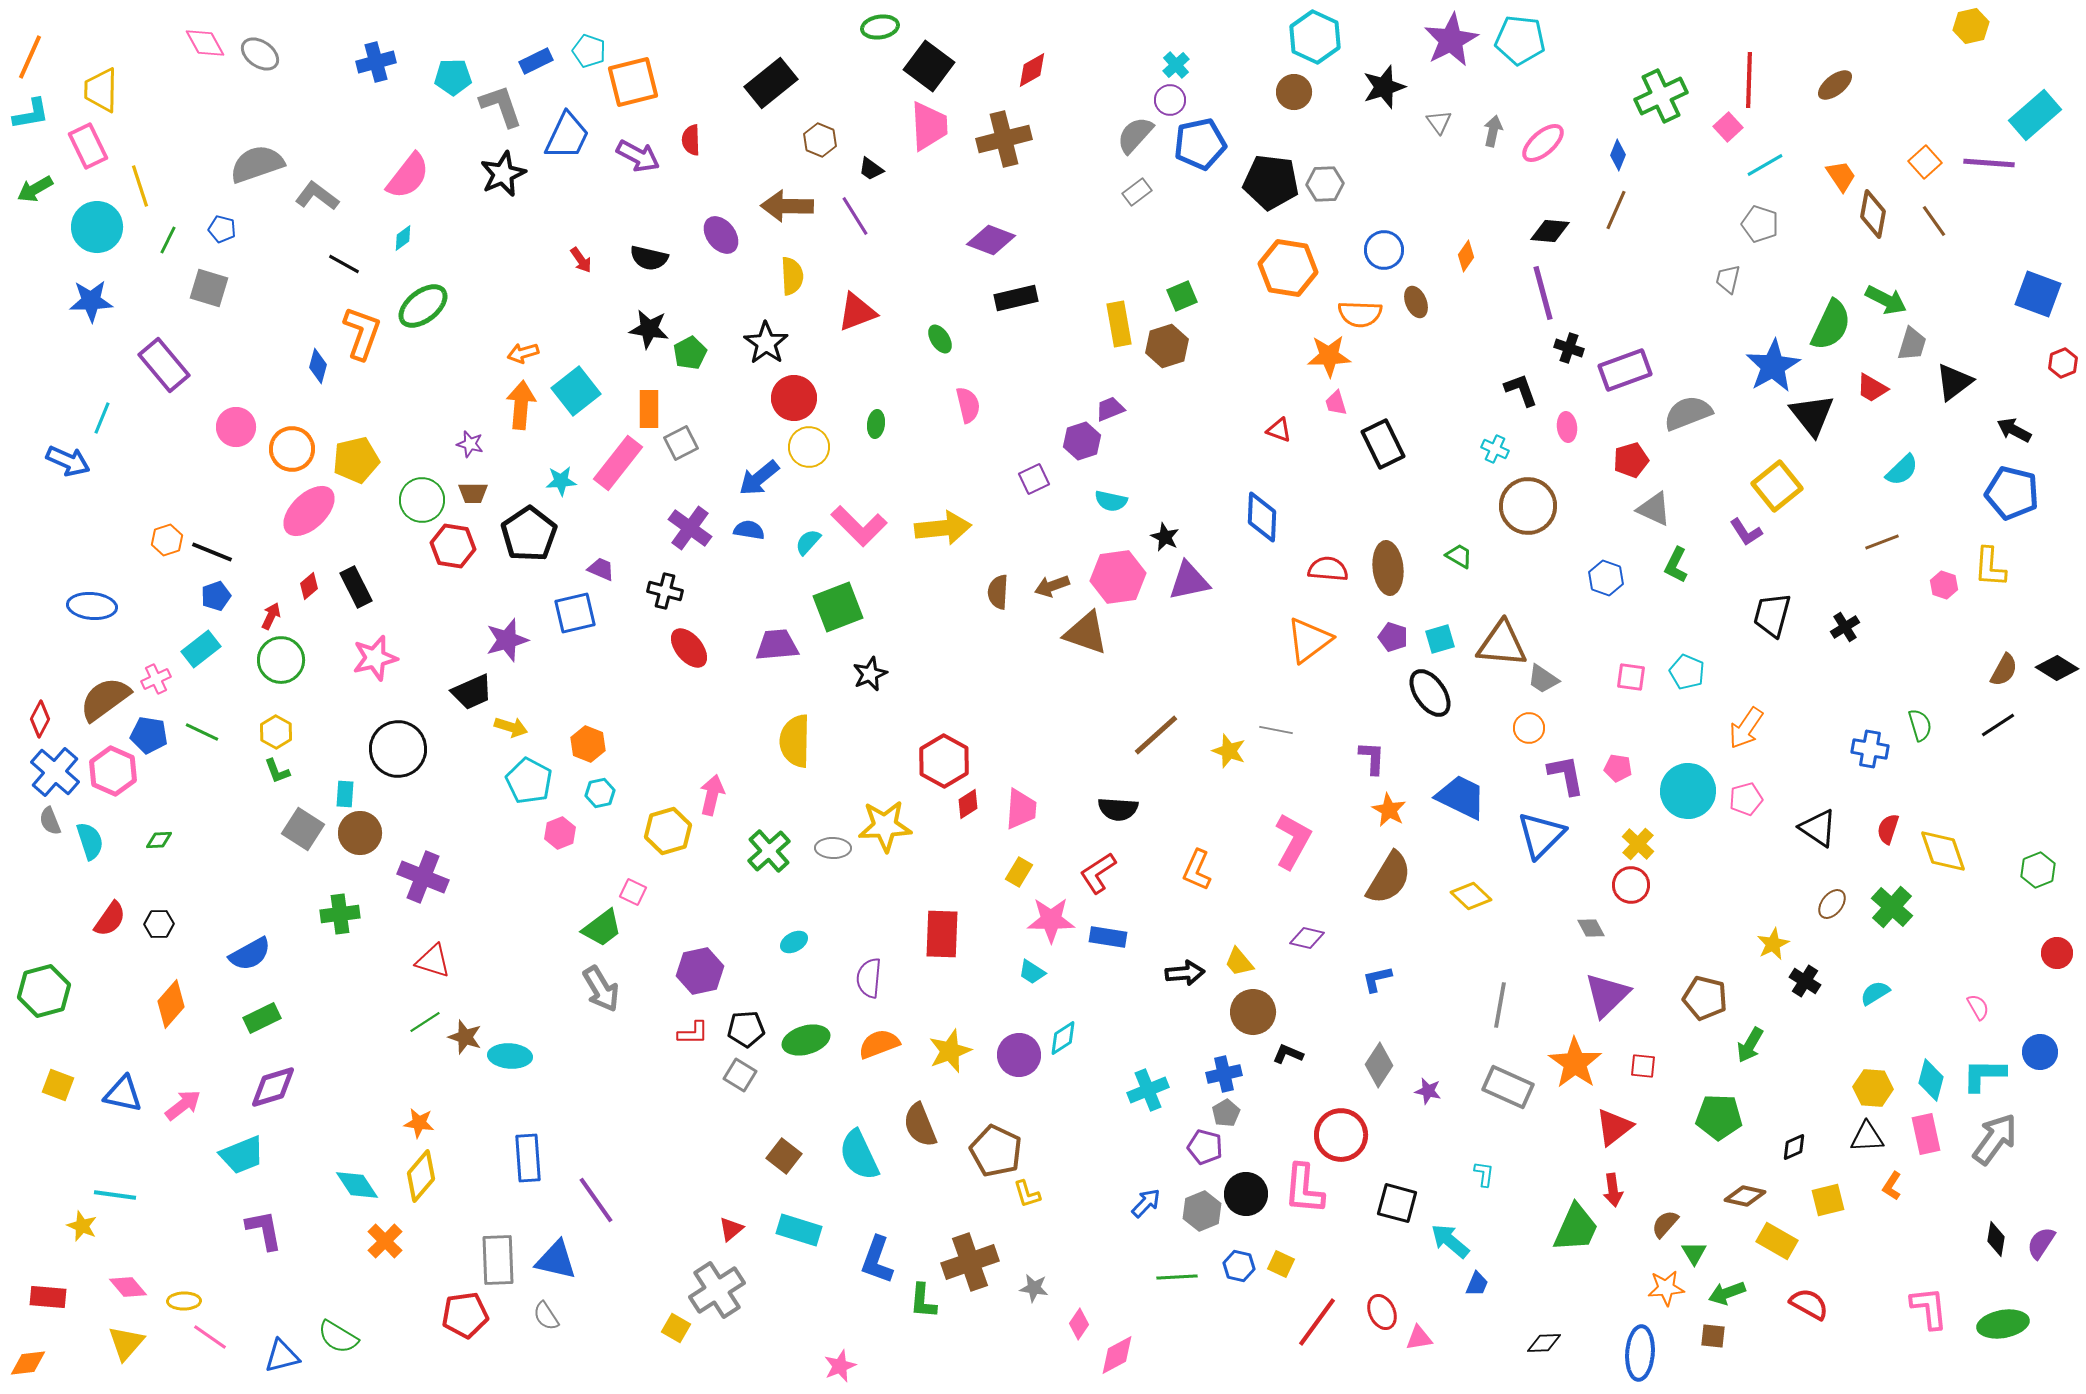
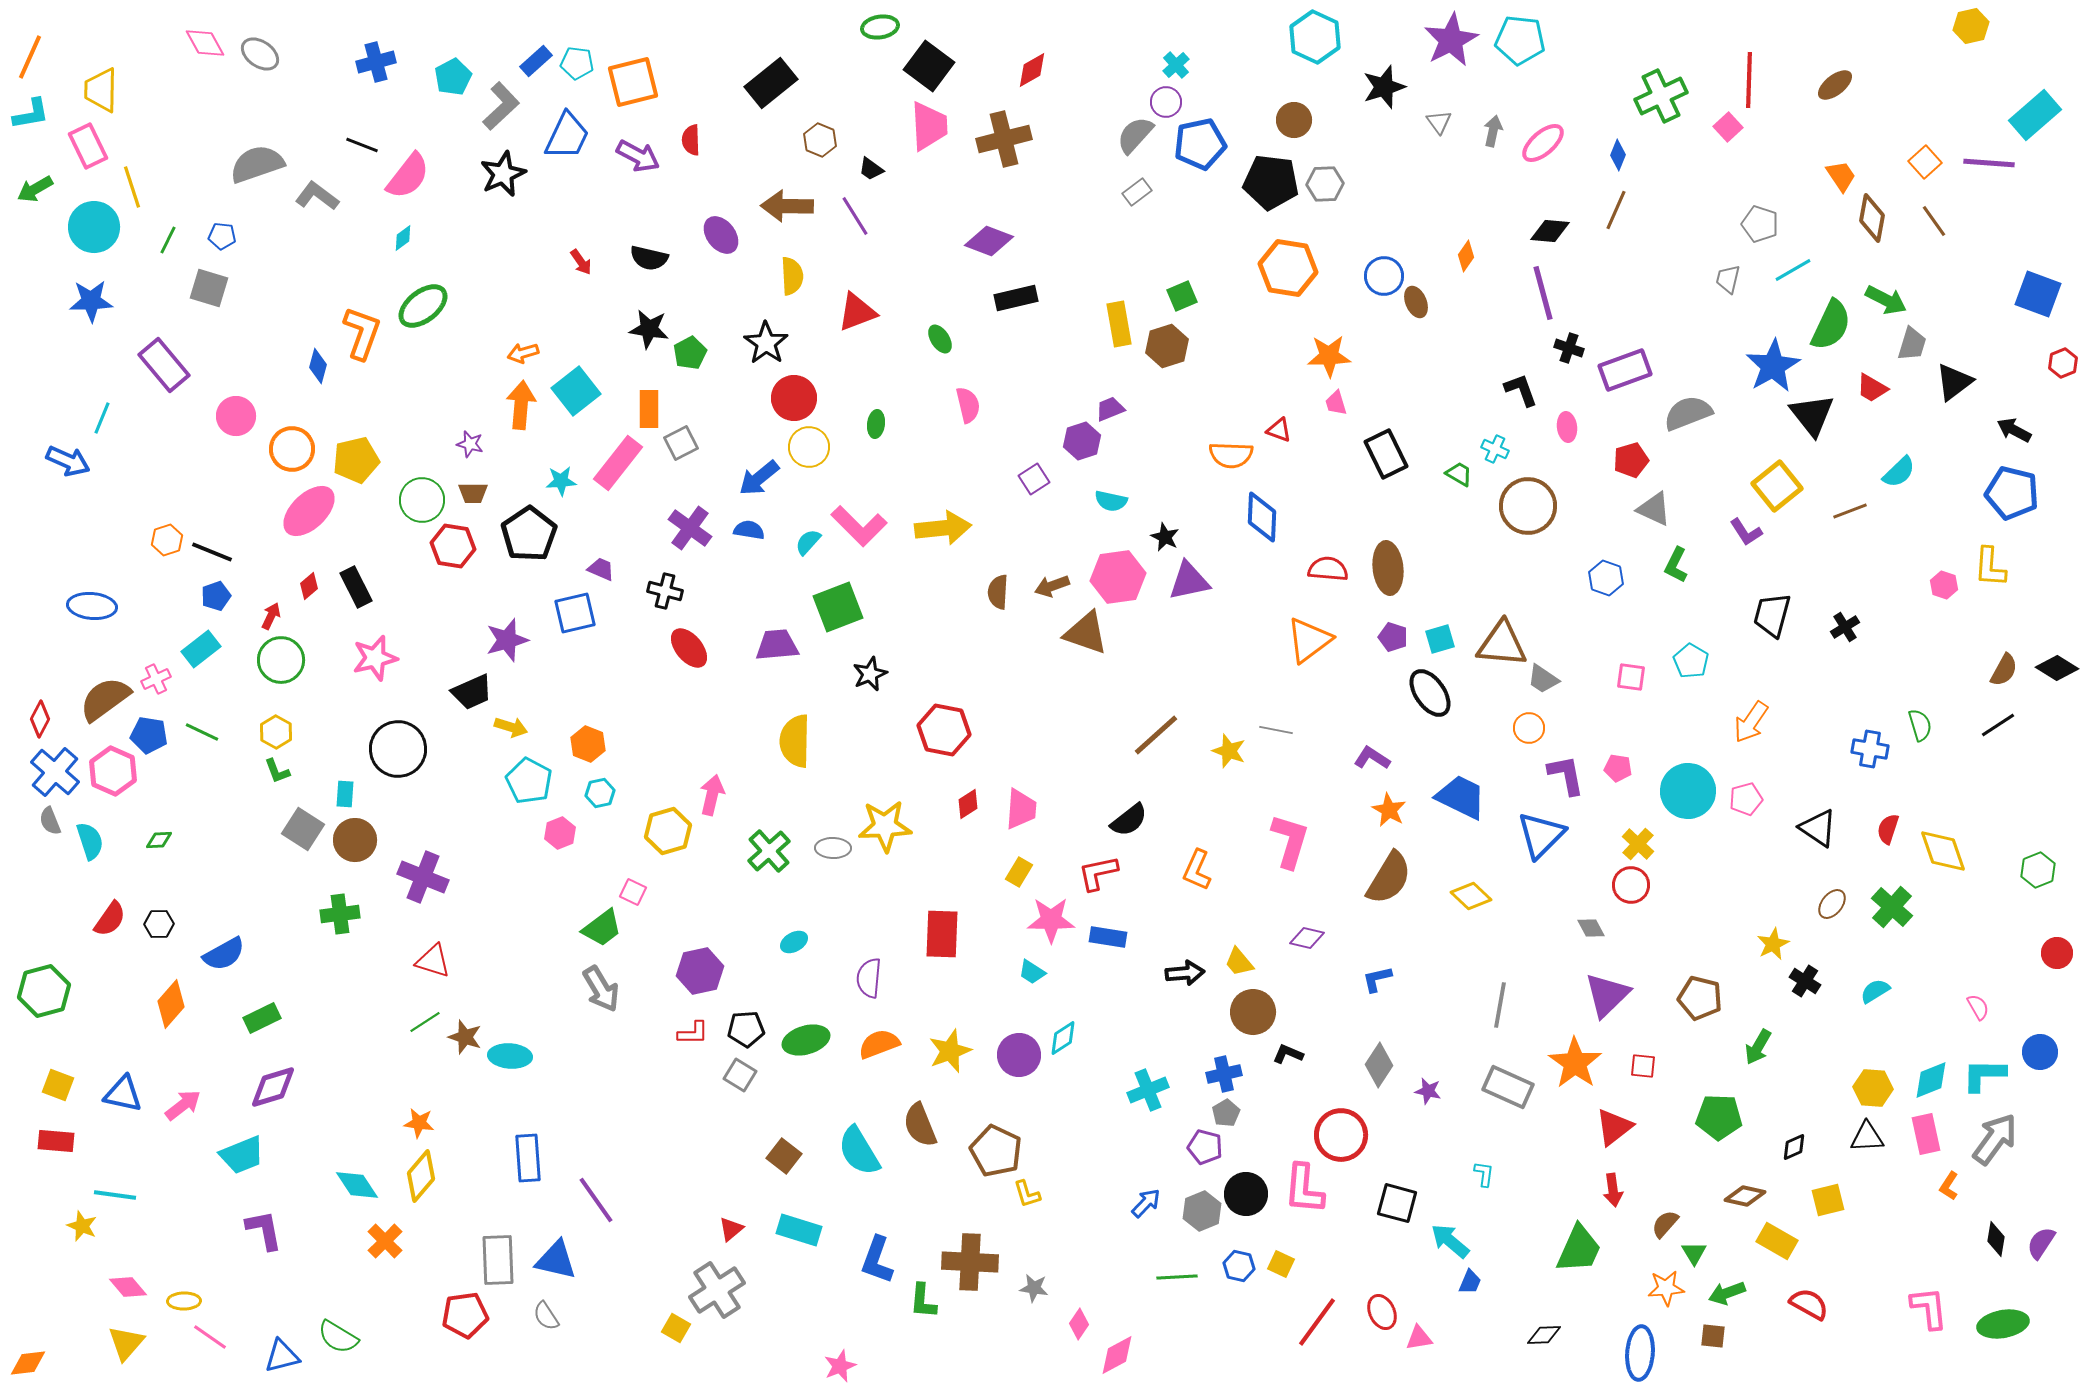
cyan pentagon at (589, 51): moved 12 px left, 12 px down; rotated 12 degrees counterclockwise
blue rectangle at (536, 61): rotated 16 degrees counterclockwise
cyan pentagon at (453, 77): rotated 27 degrees counterclockwise
brown circle at (1294, 92): moved 28 px down
purple circle at (1170, 100): moved 4 px left, 2 px down
gray L-shape at (501, 106): rotated 66 degrees clockwise
cyan line at (1765, 165): moved 28 px right, 105 px down
yellow line at (140, 186): moved 8 px left, 1 px down
brown diamond at (1873, 214): moved 1 px left, 4 px down
cyan circle at (97, 227): moved 3 px left
blue pentagon at (222, 229): moved 7 px down; rotated 8 degrees counterclockwise
purple diamond at (991, 240): moved 2 px left, 1 px down
blue circle at (1384, 250): moved 26 px down
red arrow at (581, 260): moved 2 px down
black line at (344, 264): moved 18 px right, 119 px up; rotated 8 degrees counterclockwise
orange semicircle at (1360, 314): moved 129 px left, 141 px down
pink circle at (236, 427): moved 11 px up
black rectangle at (1383, 444): moved 3 px right, 10 px down
cyan semicircle at (1902, 470): moved 3 px left, 2 px down
purple square at (1034, 479): rotated 8 degrees counterclockwise
brown line at (1882, 542): moved 32 px left, 31 px up
green trapezoid at (1459, 556): moved 82 px up
cyan pentagon at (1687, 672): moved 4 px right, 11 px up; rotated 8 degrees clockwise
orange arrow at (1746, 728): moved 5 px right, 6 px up
purple L-shape at (1372, 758): rotated 60 degrees counterclockwise
red hexagon at (944, 761): moved 31 px up; rotated 18 degrees counterclockwise
black semicircle at (1118, 809): moved 11 px right, 11 px down; rotated 42 degrees counterclockwise
brown circle at (360, 833): moved 5 px left, 7 px down
pink L-shape at (1293, 841): moved 3 px left; rotated 12 degrees counterclockwise
red L-shape at (1098, 873): rotated 21 degrees clockwise
blue semicircle at (250, 954): moved 26 px left
cyan semicircle at (1875, 993): moved 2 px up
brown pentagon at (1705, 998): moved 5 px left
green arrow at (1750, 1045): moved 8 px right, 2 px down
cyan diamond at (1931, 1080): rotated 54 degrees clockwise
cyan semicircle at (859, 1155): moved 4 px up; rotated 6 degrees counterclockwise
orange L-shape at (1892, 1186): moved 57 px right
green trapezoid at (1576, 1228): moved 3 px right, 21 px down
brown cross at (970, 1262): rotated 22 degrees clockwise
blue trapezoid at (1477, 1284): moved 7 px left, 2 px up
red rectangle at (48, 1297): moved 8 px right, 156 px up
black diamond at (1544, 1343): moved 8 px up
